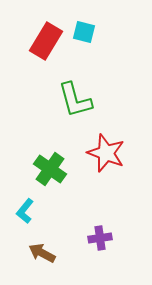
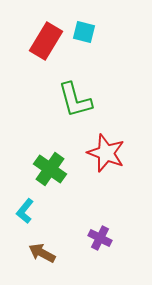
purple cross: rotated 35 degrees clockwise
